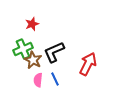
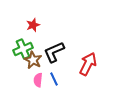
red star: moved 1 px right, 1 px down
blue line: moved 1 px left
